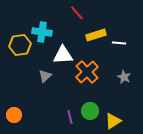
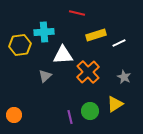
red line: rotated 35 degrees counterclockwise
cyan cross: moved 2 px right; rotated 12 degrees counterclockwise
white line: rotated 32 degrees counterclockwise
orange cross: moved 1 px right
yellow triangle: moved 2 px right, 17 px up
